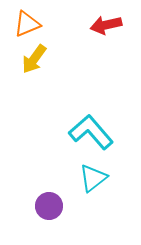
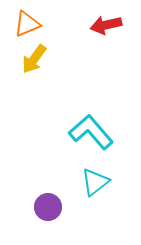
cyan triangle: moved 2 px right, 4 px down
purple circle: moved 1 px left, 1 px down
